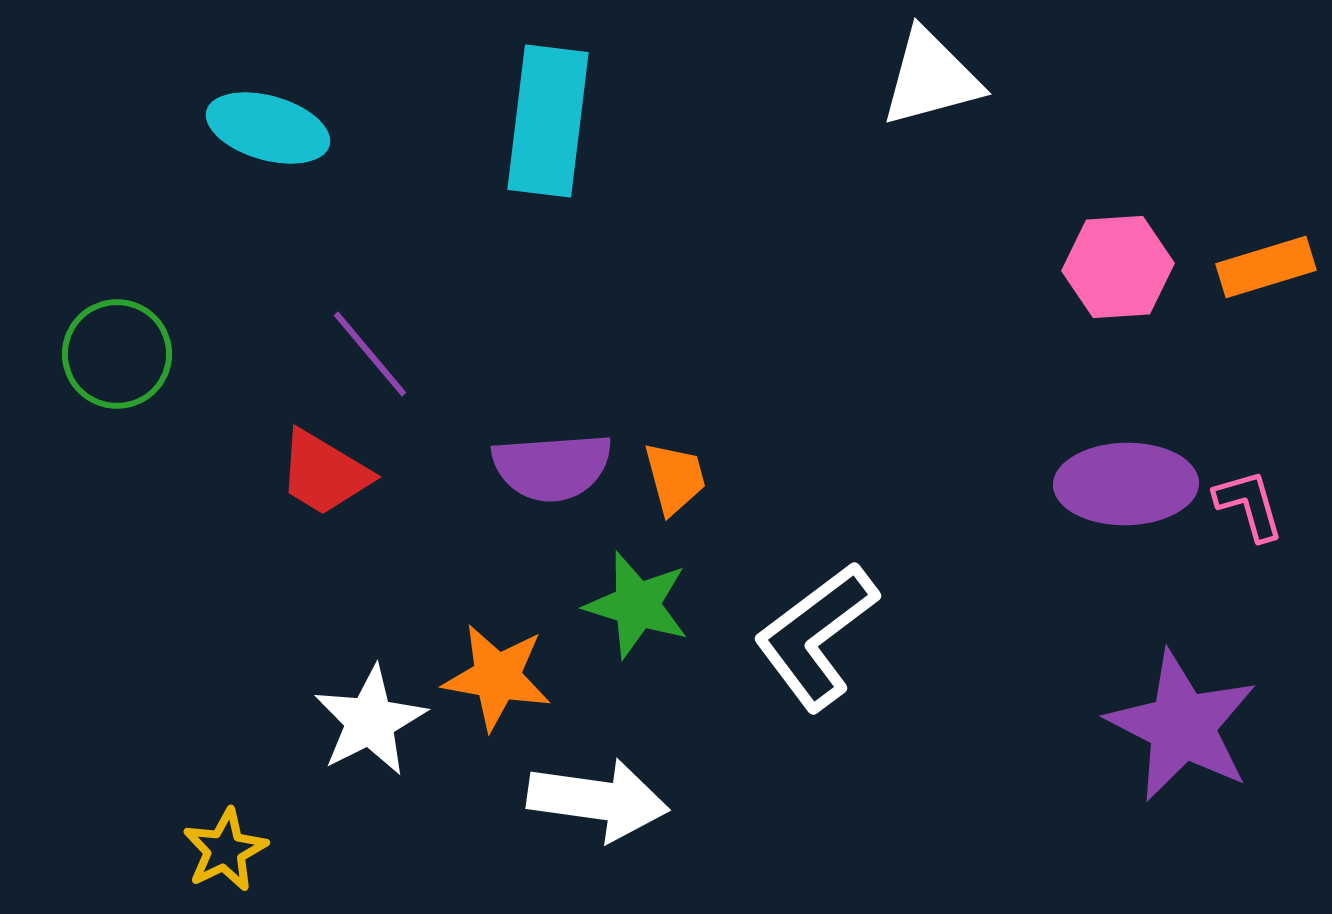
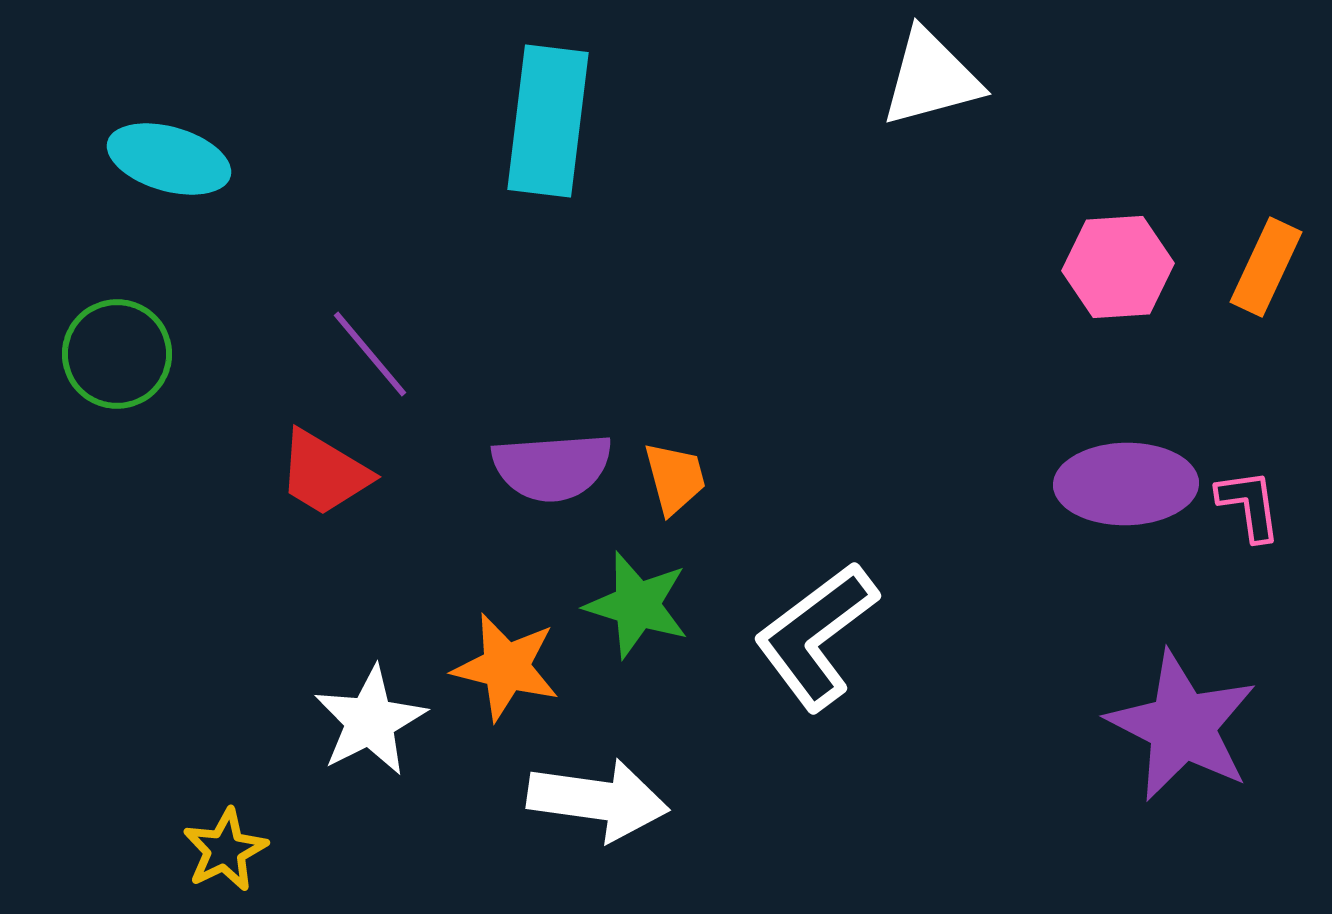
cyan ellipse: moved 99 px left, 31 px down
orange rectangle: rotated 48 degrees counterclockwise
pink L-shape: rotated 8 degrees clockwise
orange star: moved 9 px right, 10 px up; rotated 4 degrees clockwise
